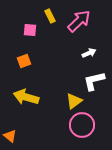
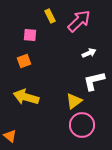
pink square: moved 5 px down
